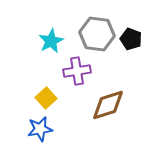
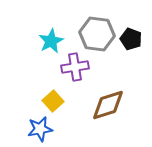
purple cross: moved 2 px left, 4 px up
yellow square: moved 7 px right, 3 px down
